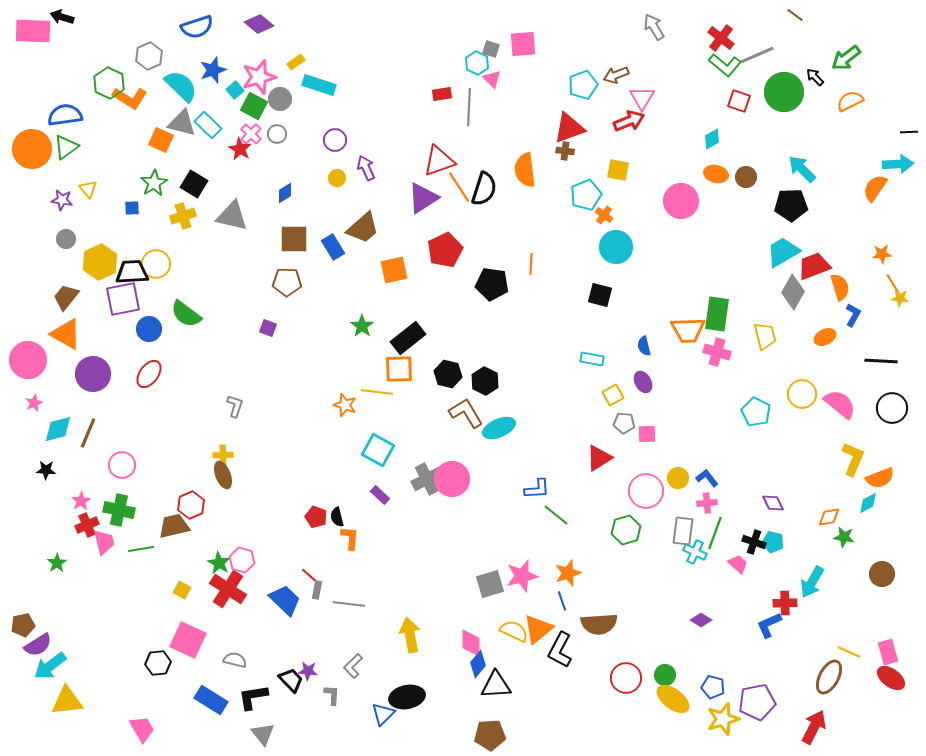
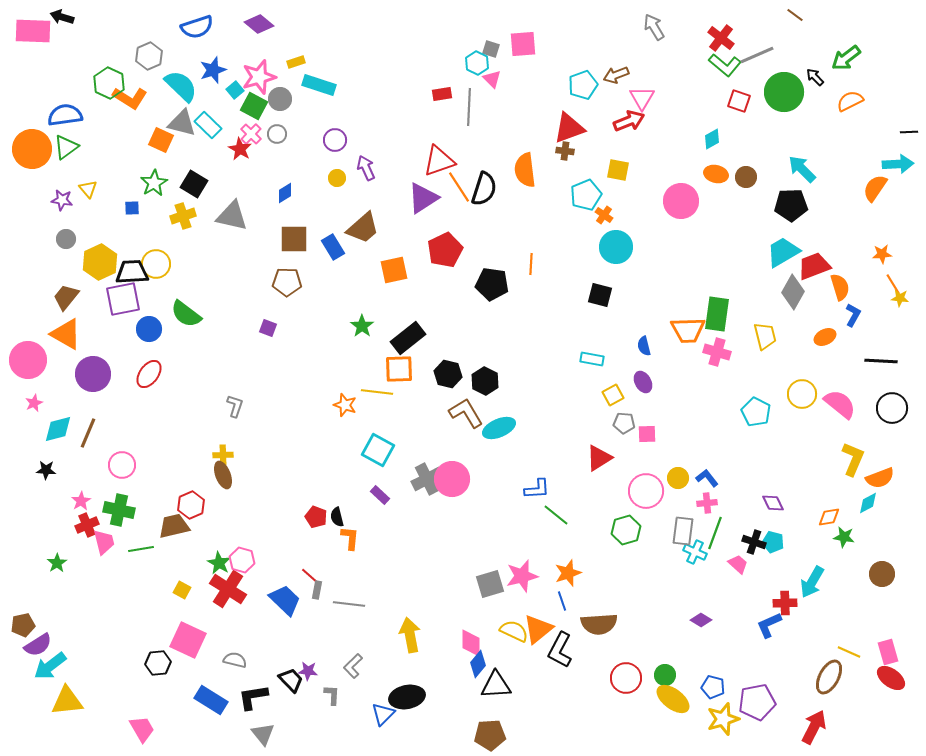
yellow rectangle at (296, 62): rotated 18 degrees clockwise
